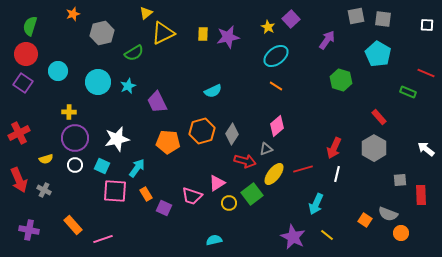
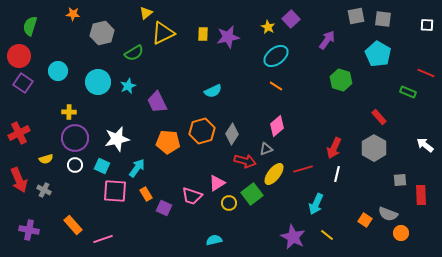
orange star at (73, 14): rotated 24 degrees clockwise
red circle at (26, 54): moved 7 px left, 2 px down
white arrow at (426, 149): moved 1 px left, 4 px up
